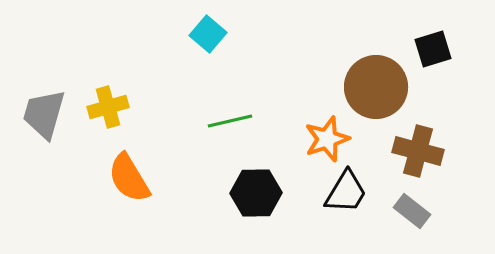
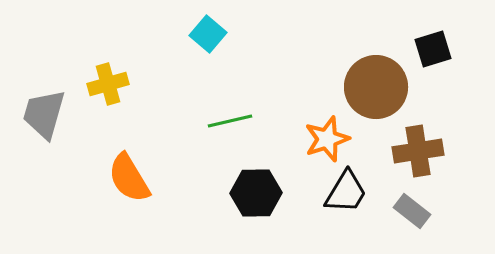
yellow cross: moved 23 px up
brown cross: rotated 24 degrees counterclockwise
